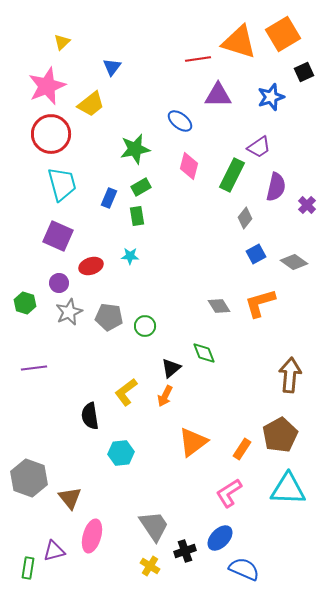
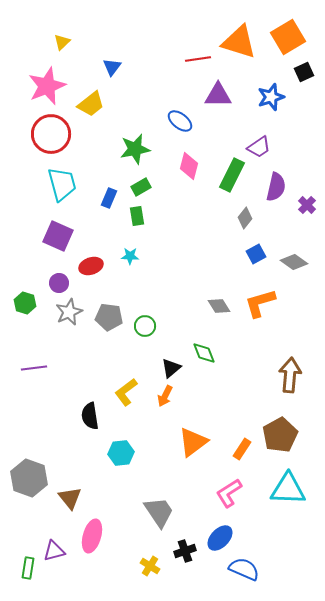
orange square at (283, 34): moved 5 px right, 3 px down
gray trapezoid at (154, 526): moved 5 px right, 14 px up
